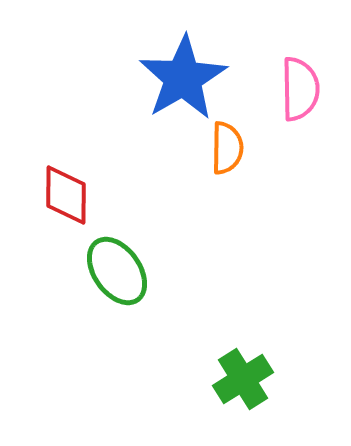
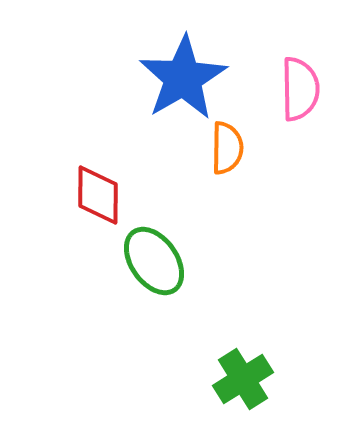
red diamond: moved 32 px right
green ellipse: moved 37 px right, 10 px up
